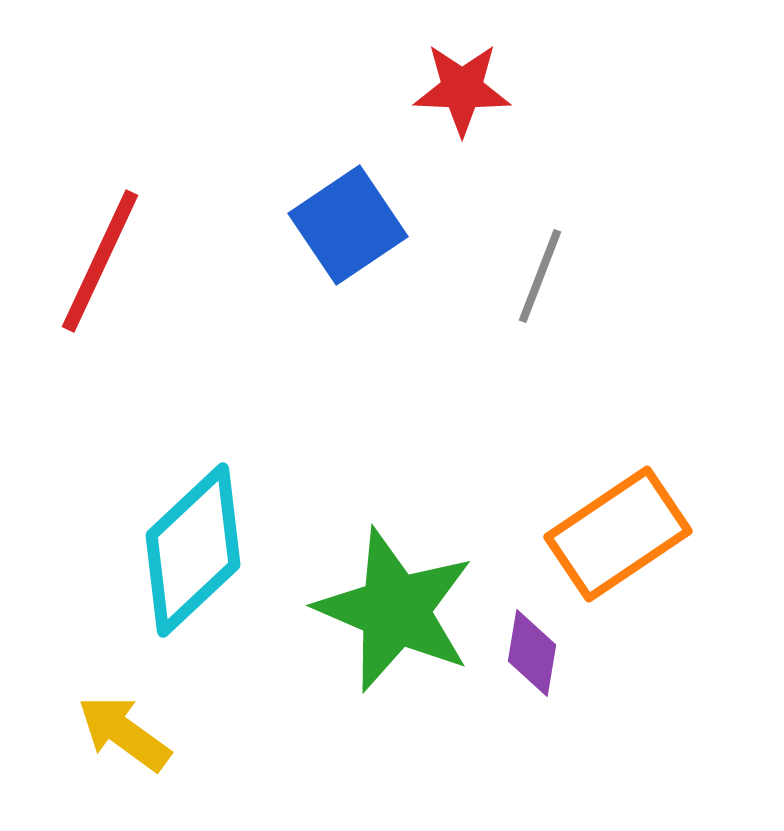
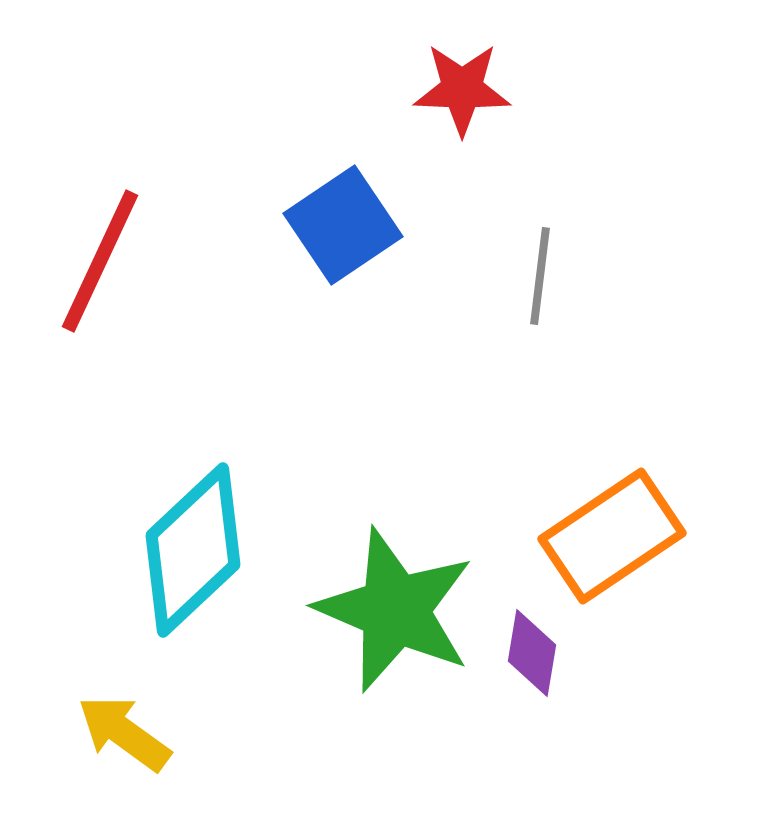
blue square: moved 5 px left
gray line: rotated 14 degrees counterclockwise
orange rectangle: moved 6 px left, 2 px down
